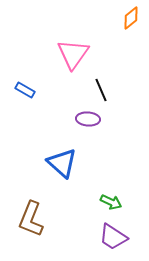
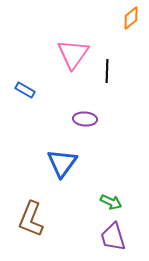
black line: moved 6 px right, 19 px up; rotated 25 degrees clockwise
purple ellipse: moved 3 px left
blue triangle: rotated 24 degrees clockwise
purple trapezoid: rotated 40 degrees clockwise
